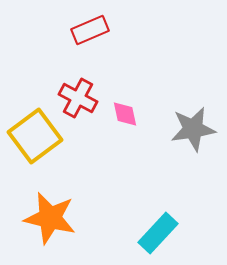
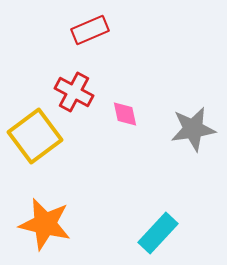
red cross: moved 4 px left, 6 px up
orange star: moved 5 px left, 6 px down
